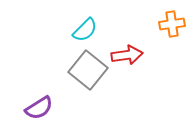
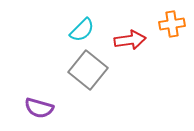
cyan semicircle: moved 3 px left
red arrow: moved 3 px right, 15 px up
purple semicircle: rotated 48 degrees clockwise
